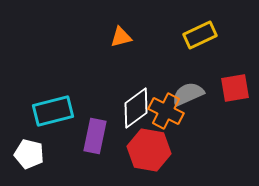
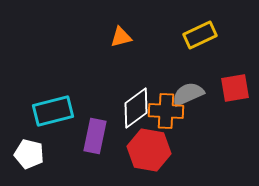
orange cross: rotated 24 degrees counterclockwise
